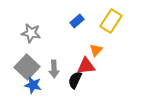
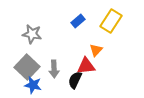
blue rectangle: moved 1 px right
gray star: moved 1 px right, 1 px down
